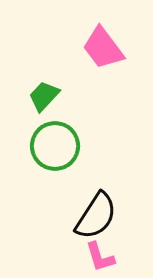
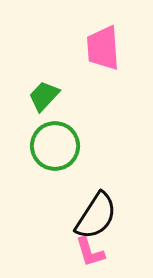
pink trapezoid: rotated 33 degrees clockwise
pink L-shape: moved 10 px left, 5 px up
